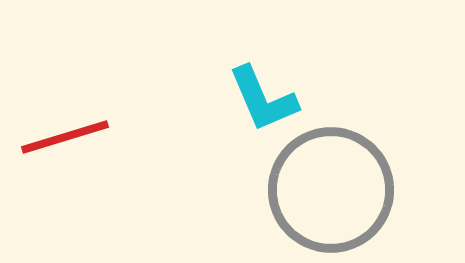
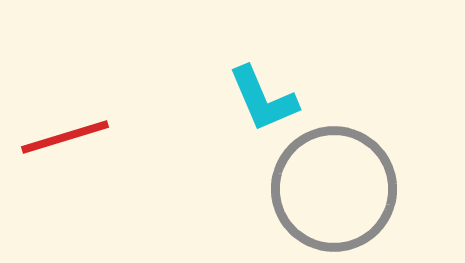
gray circle: moved 3 px right, 1 px up
